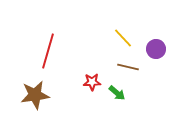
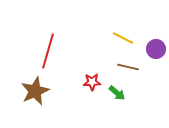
yellow line: rotated 20 degrees counterclockwise
brown star: moved 4 px up; rotated 16 degrees counterclockwise
